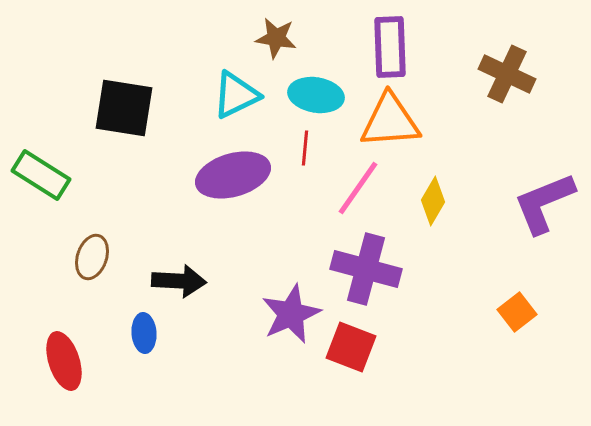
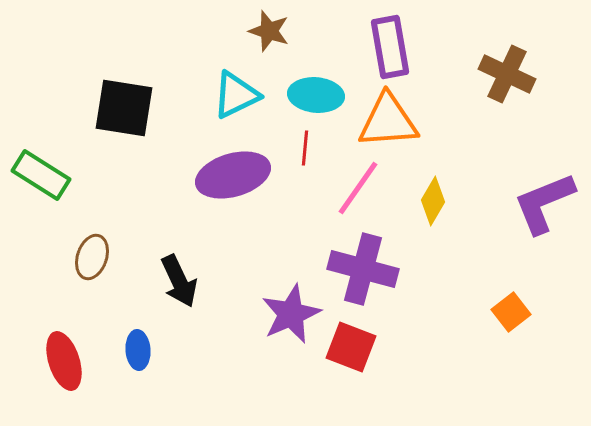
brown star: moved 7 px left, 7 px up; rotated 9 degrees clockwise
purple rectangle: rotated 8 degrees counterclockwise
cyan ellipse: rotated 4 degrees counterclockwise
orange triangle: moved 2 px left
purple cross: moved 3 px left
black arrow: rotated 62 degrees clockwise
orange square: moved 6 px left
blue ellipse: moved 6 px left, 17 px down
